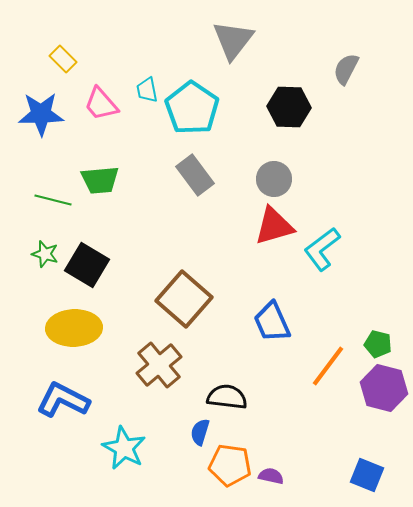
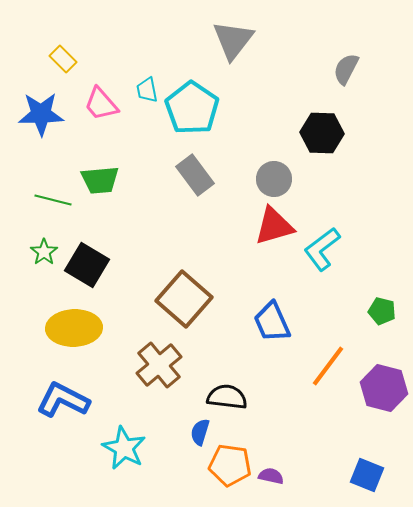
black hexagon: moved 33 px right, 26 px down
green star: moved 1 px left, 2 px up; rotated 20 degrees clockwise
green pentagon: moved 4 px right, 33 px up
